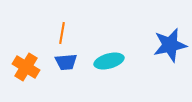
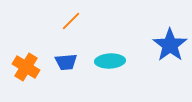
orange line: moved 9 px right, 12 px up; rotated 35 degrees clockwise
blue star: rotated 24 degrees counterclockwise
cyan ellipse: moved 1 px right; rotated 12 degrees clockwise
